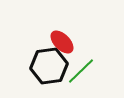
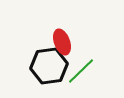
red ellipse: rotated 25 degrees clockwise
